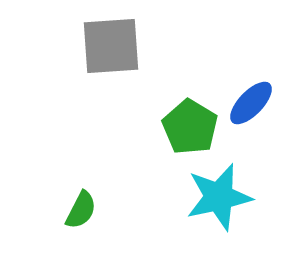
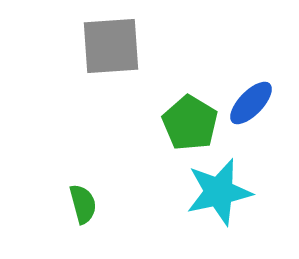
green pentagon: moved 4 px up
cyan star: moved 5 px up
green semicircle: moved 2 px right, 6 px up; rotated 42 degrees counterclockwise
